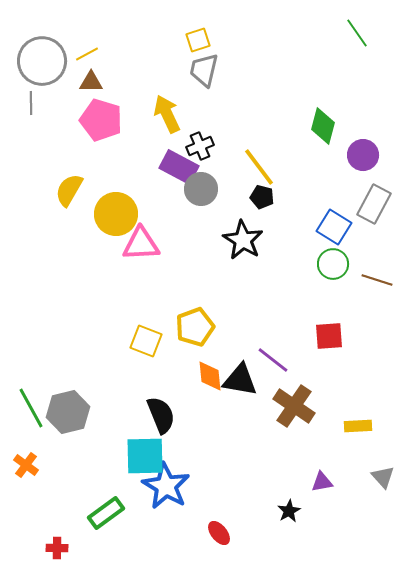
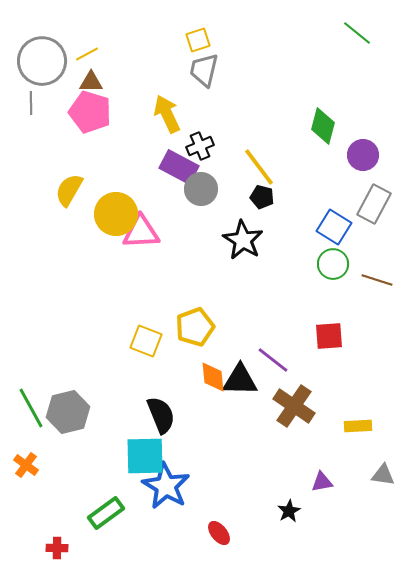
green line at (357, 33): rotated 16 degrees counterclockwise
pink pentagon at (101, 120): moved 11 px left, 8 px up
pink triangle at (141, 244): moved 12 px up
orange diamond at (210, 376): moved 3 px right, 1 px down
black triangle at (240, 380): rotated 9 degrees counterclockwise
gray triangle at (383, 477): moved 2 px up; rotated 40 degrees counterclockwise
